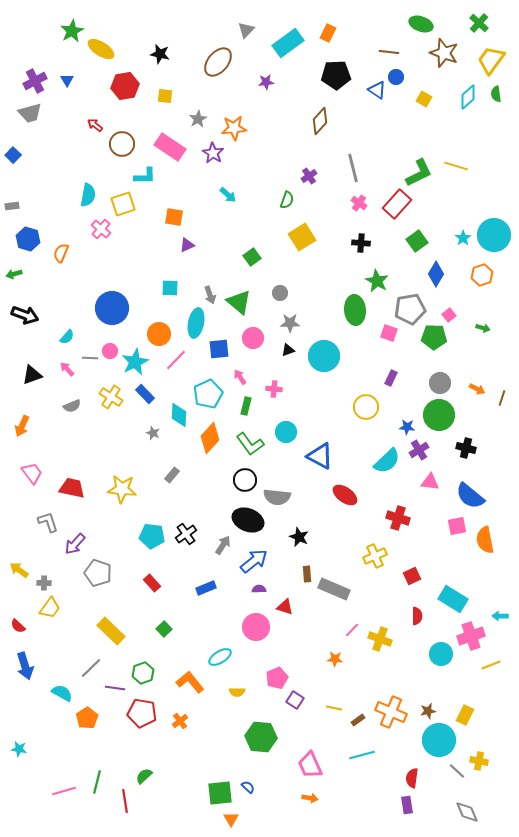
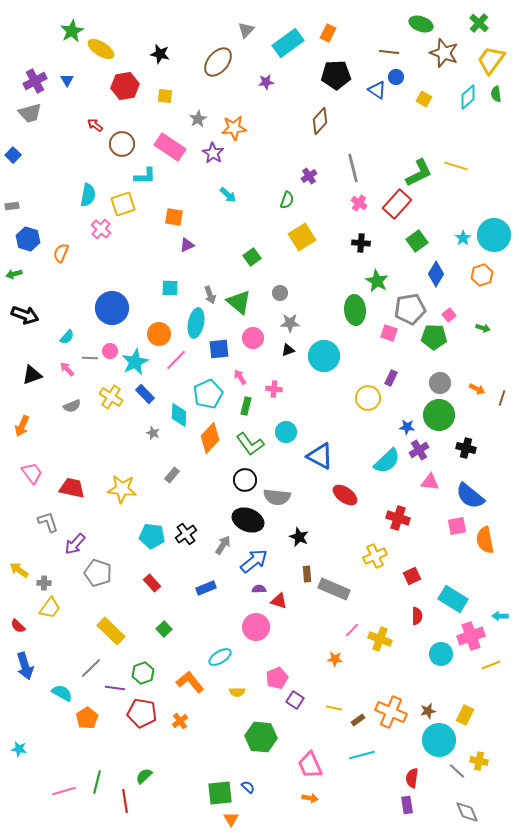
yellow circle at (366, 407): moved 2 px right, 9 px up
red triangle at (285, 607): moved 6 px left, 6 px up
